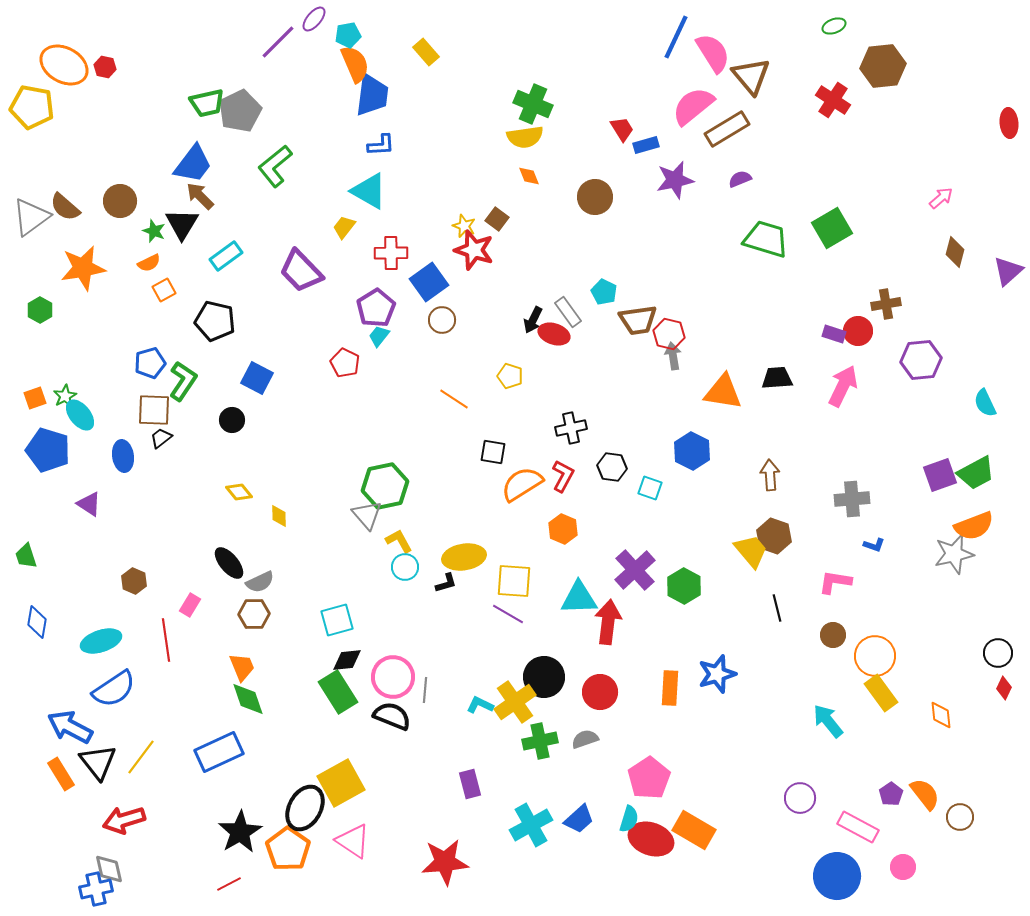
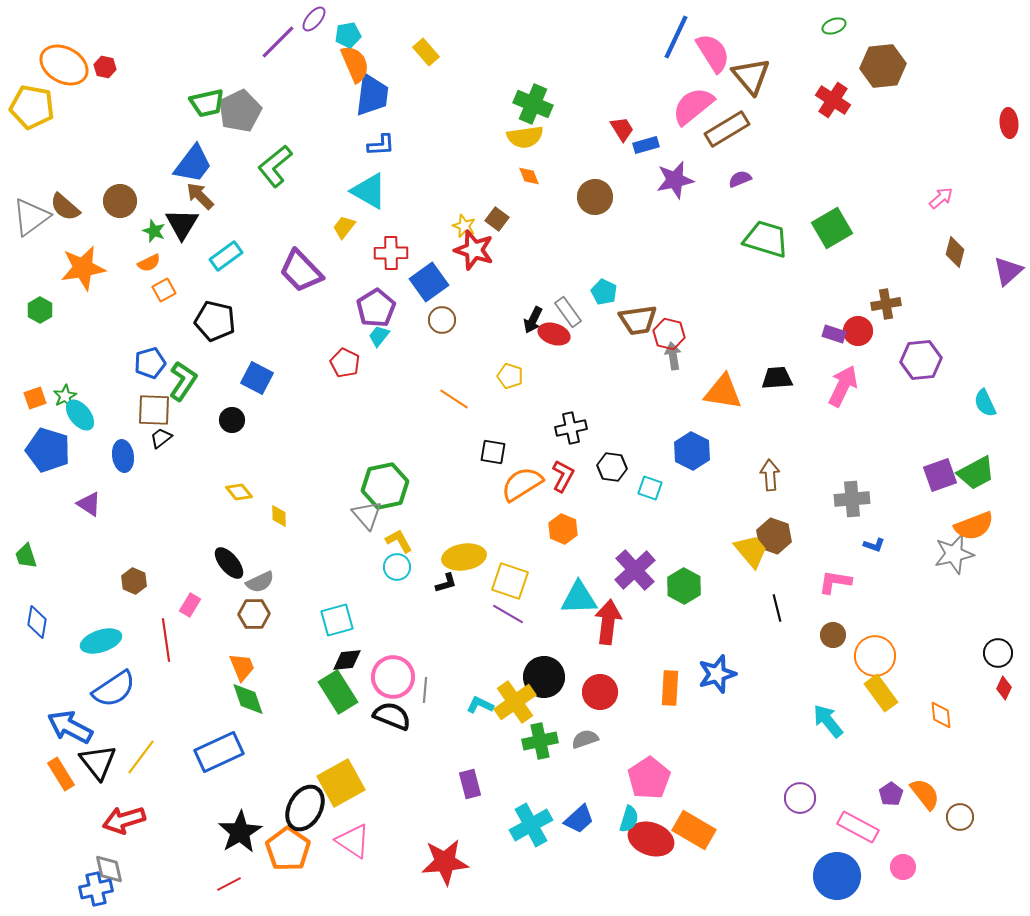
cyan circle at (405, 567): moved 8 px left
yellow square at (514, 581): moved 4 px left; rotated 15 degrees clockwise
